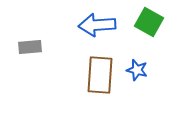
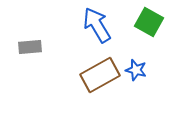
blue arrow: rotated 63 degrees clockwise
blue star: moved 1 px left
brown rectangle: rotated 57 degrees clockwise
